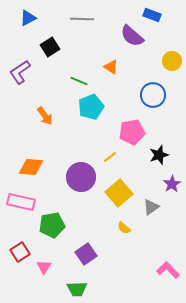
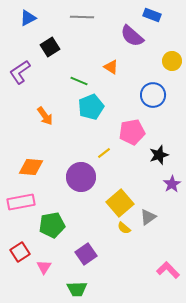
gray line: moved 2 px up
yellow line: moved 6 px left, 4 px up
yellow square: moved 1 px right, 10 px down
pink rectangle: rotated 24 degrees counterclockwise
gray triangle: moved 3 px left, 10 px down
